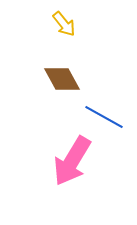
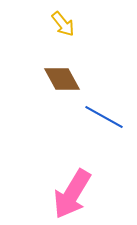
yellow arrow: moved 1 px left
pink arrow: moved 33 px down
